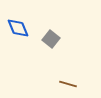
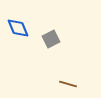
gray square: rotated 24 degrees clockwise
